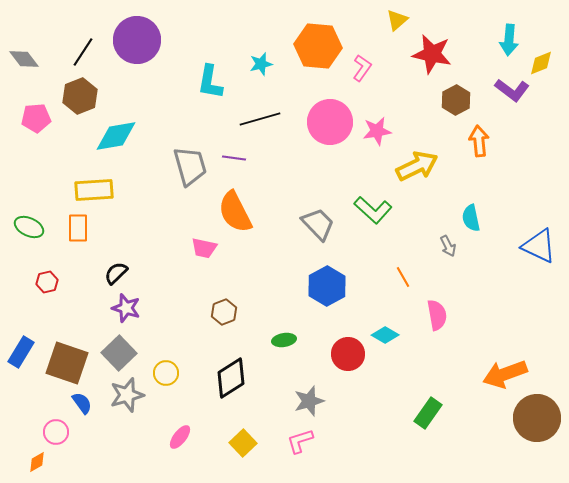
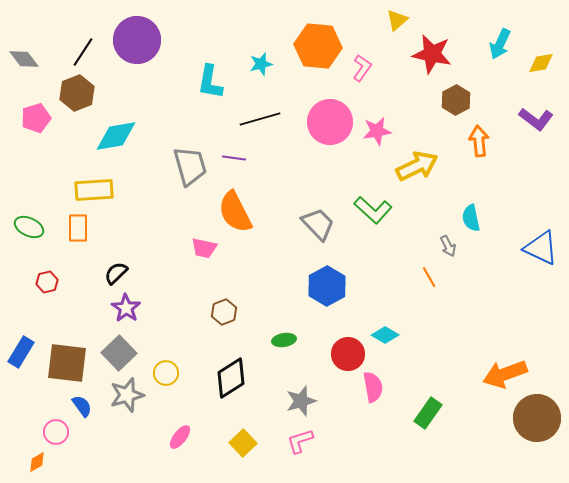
cyan arrow at (509, 40): moved 9 px left, 4 px down; rotated 20 degrees clockwise
yellow diamond at (541, 63): rotated 12 degrees clockwise
purple L-shape at (512, 90): moved 24 px right, 29 px down
brown hexagon at (80, 96): moved 3 px left, 3 px up
pink pentagon at (36, 118): rotated 12 degrees counterclockwise
blue triangle at (539, 246): moved 2 px right, 2 px down
orange line at (403, 277): moved 26 px right
purple star at (126, 308): rotated 16 degrees clockwise
pink semicircle at (437, 315): moved 64 px left, 72 px down
brown square at (67, 363): rotated 12 degrees counterclockwise
gray star at (309, 401): moved 8 px left
blue semicircle at (82, 403): moved 3 px down
